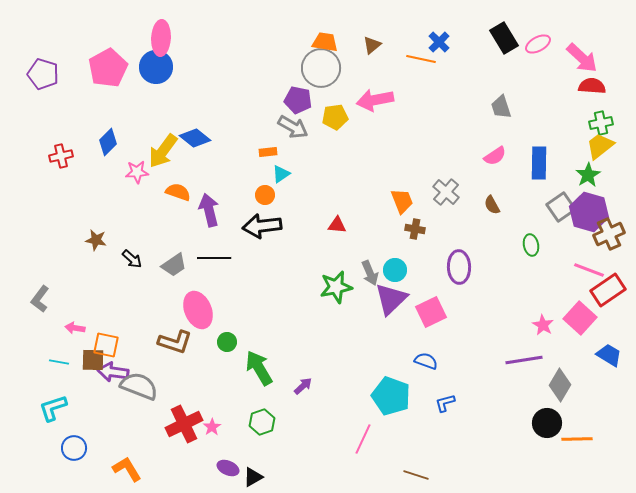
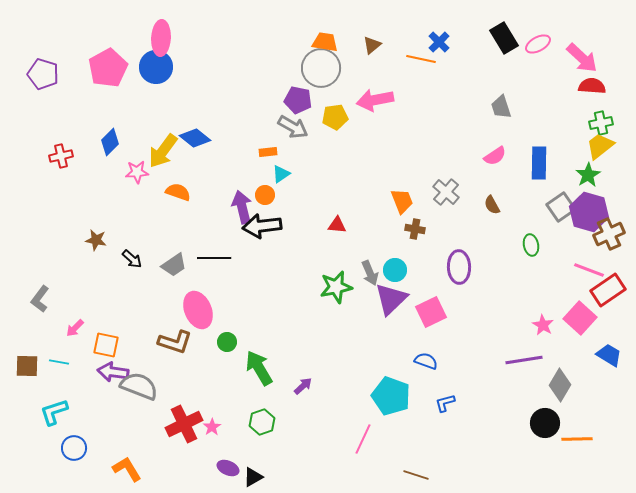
blue diamond at (108, 142): moved 2 px right
purple arrow at (209, 210): moved 33 px right, 3 px up
pink arrow at (75, 328): rotated 54 degrees counterclockwise
brown square at (93, 360): moved 66 px left, 6 px down
cyan L-shape at (53, 408): moved 1 px right, 4 px down
black circle at (547, 423): moved 2 px left
